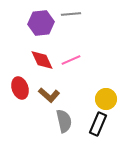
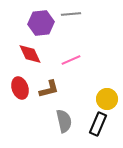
red diamond: moved 12 px left, 6 px up
brown L-shape: moved 6 px up; rotated 55 degrees counterclockwise
yellow circle: moved 1 px right
